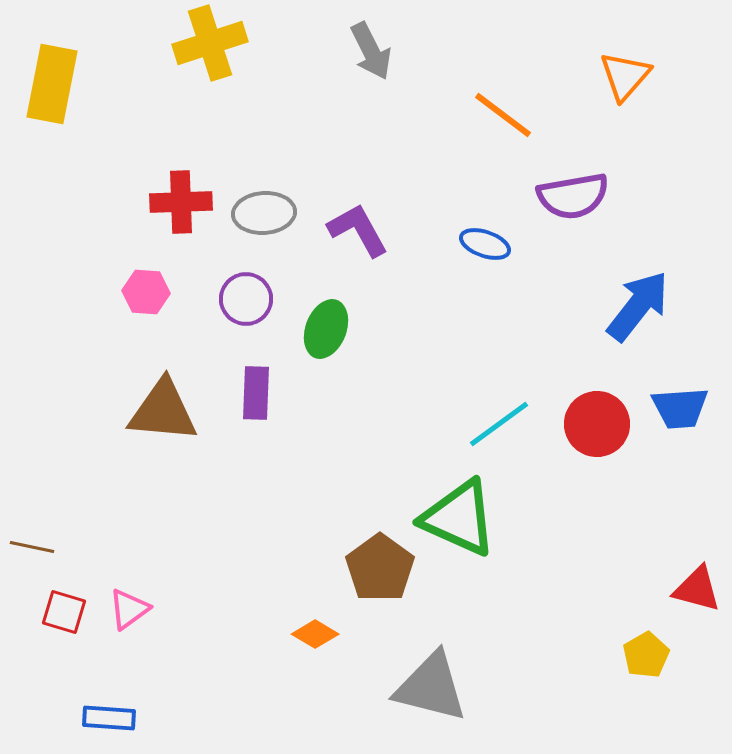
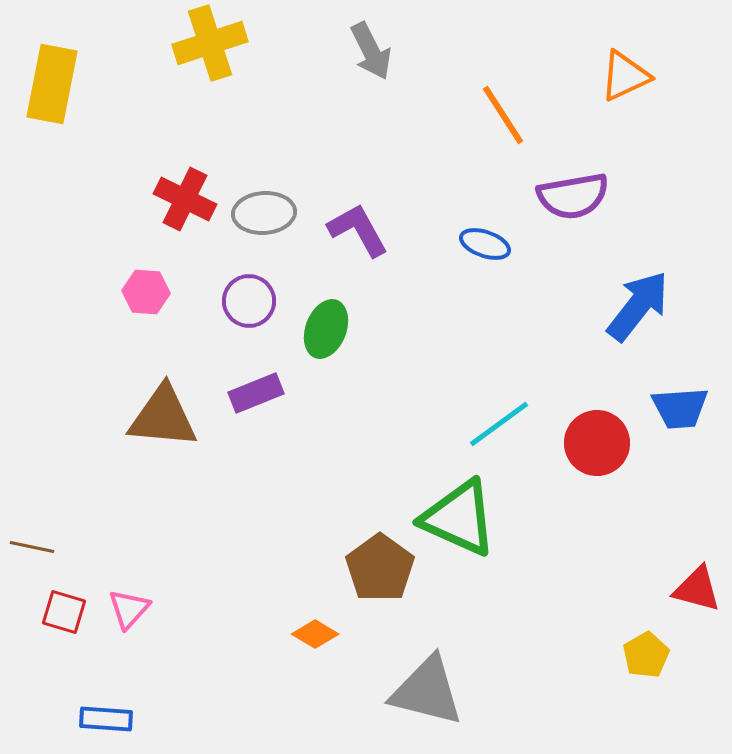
orange triangle: rotated 24 degrees clockwise
orange line: rotated 20 degrees clockwise
red cross: moved 4 px right, 3 px up; rotated 28 degrees clockwise
purple circle: moved 3 px right, 2 px down
purple rectangle: rotated 66 degrees clockwise
brown triangle: moved 6 px down
red circle: moved 19 px down
pink triangle: rotated 12 degrees counterclockwise
gray triangle: moved 4 px left, 4 px down
blue rectangle: moved 3 px left, 1 px down
